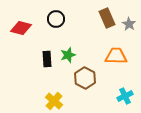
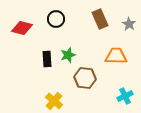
brown rectangle: moved 7 px left, 1 px down
red diamond: moved 1 px right
brown hexagon: rotated 20 degrees counterclockwise
